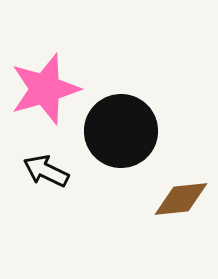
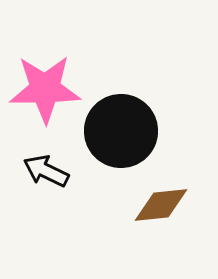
pink star: rotated 16 degrees clockwise
brown diamond: moved 20 px left, 6 px down
